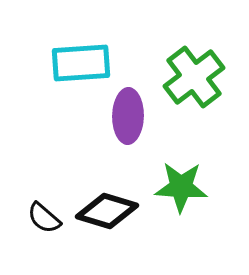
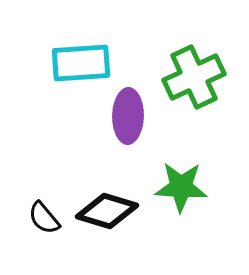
green cross: rotated 12 degrees clockwise
black semicircle: rotated 9 degrees clockwise
